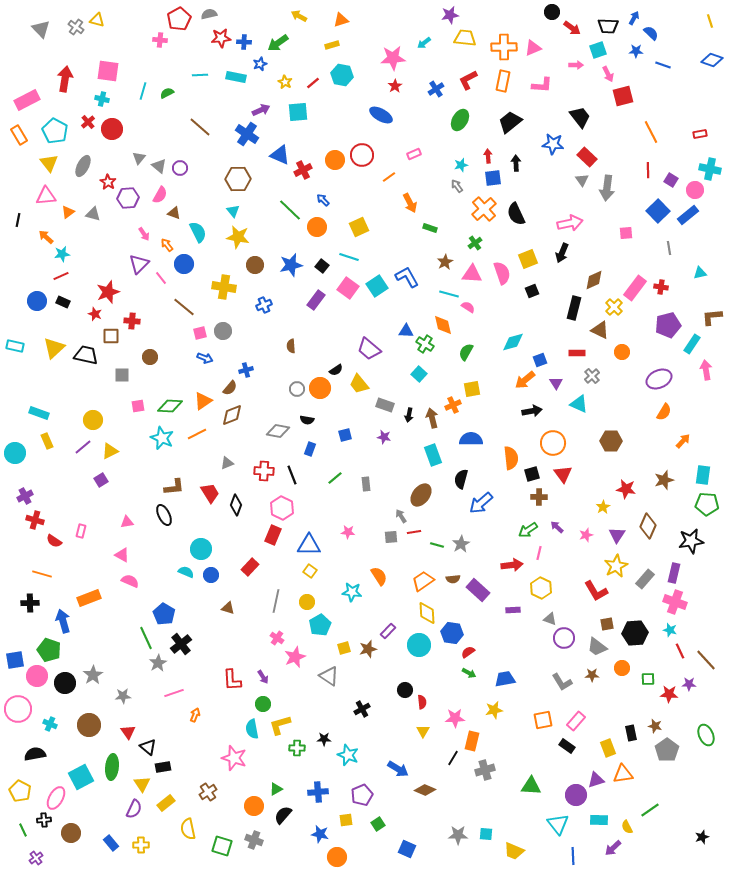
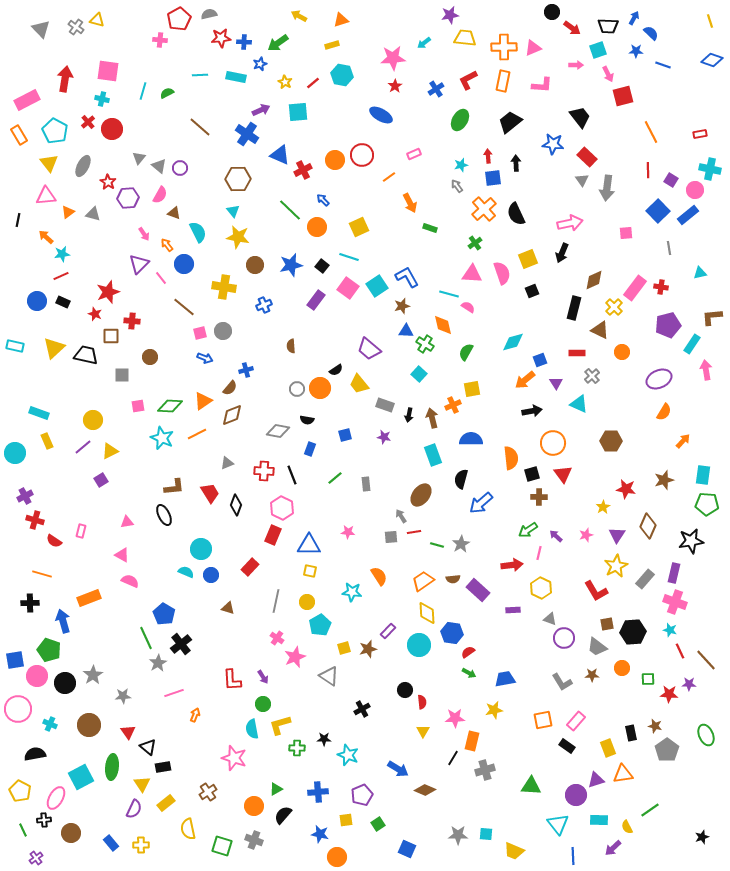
brown star at (445, 262): moved 43 px left, 44 px down; rotated 14 degrees clockwise
purple arrow at (557, 527): moved 1 px left, 9 px down
yellow square at (310, 571): rotated 24 degrees counterclockwise
black hexagon at (635, 633): moved 2 px left, 1 px up
